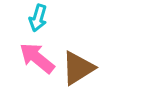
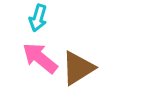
pink arrow: moved 3 px right
